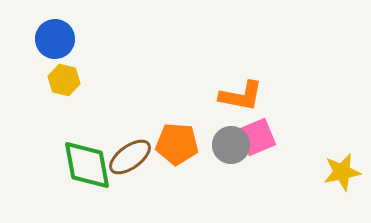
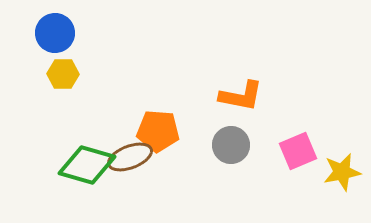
blue circle: moved 6 px up
yellow hexagon: moved 1 px left, 6 px up; rotated 12 degrees counterclockwise
pink square: moved 41 px right, 14 px down
orange pentagon: moved 19 px left, 13 px up
brown ellipse: rotated 15 degrees clockwise
green diamond: rotated 64 degrees counterclockwise
